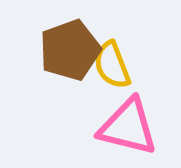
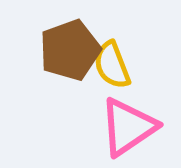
pink triangle: rotated 48 degrees counterclockwise
